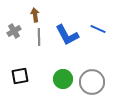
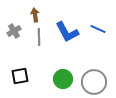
blue L-shape: moved 3 px up
gray circle: moved 2 px right
